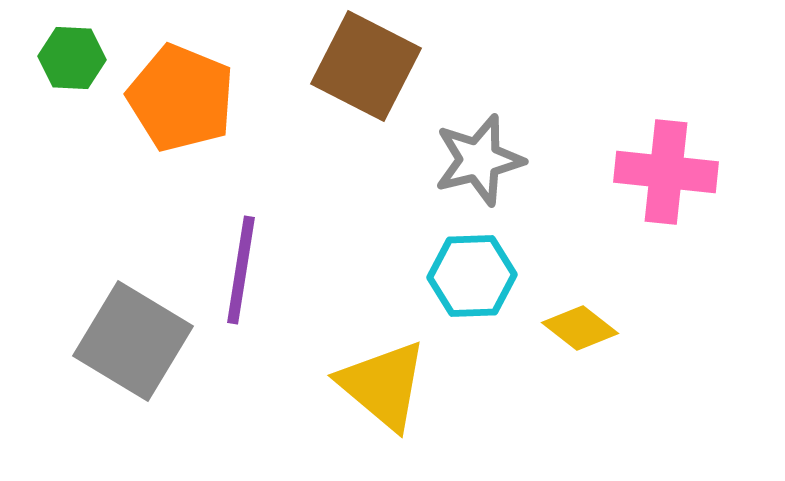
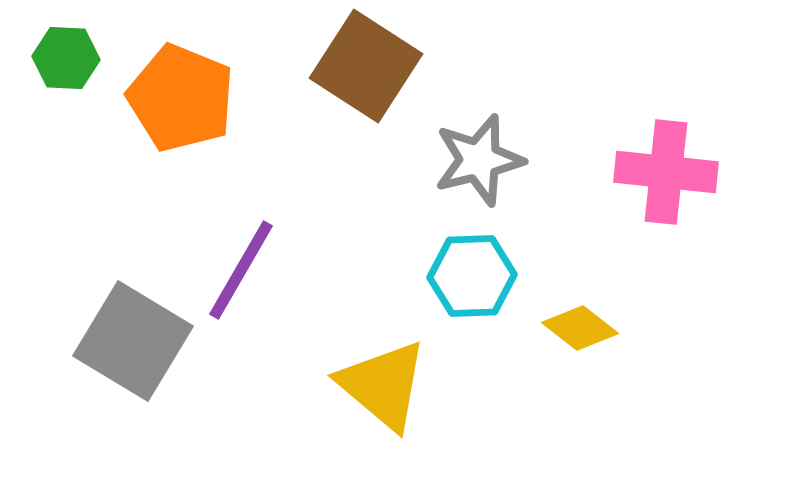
green hexagon: moved 6 px left
brown square: rotated 6 degrees clockwise
purple line: rotated 21 degrees clockwise
